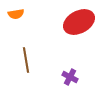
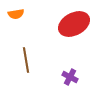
red ellipse: moved 5 px left, 2 px down
